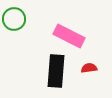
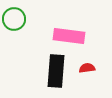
pink rectangle: rotated 20 degrees counterclockwise
red semicircle: moved 2 px left
